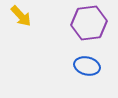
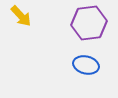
blue ellipse: moved 1 px left, 1 px up
